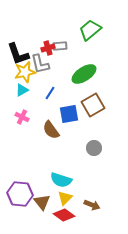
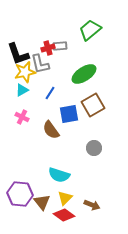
cyan semicircle: moved 2 px left, 5 px up
